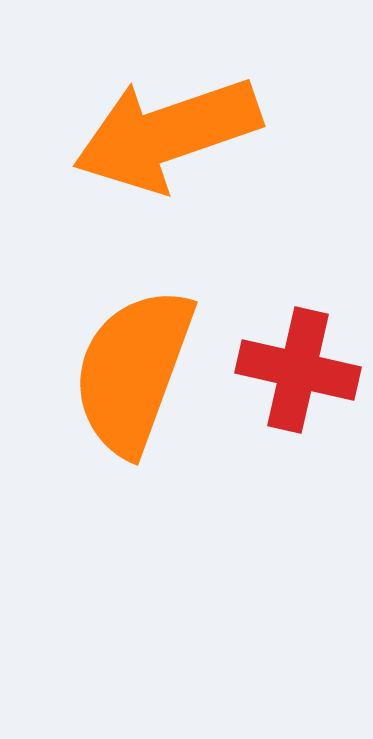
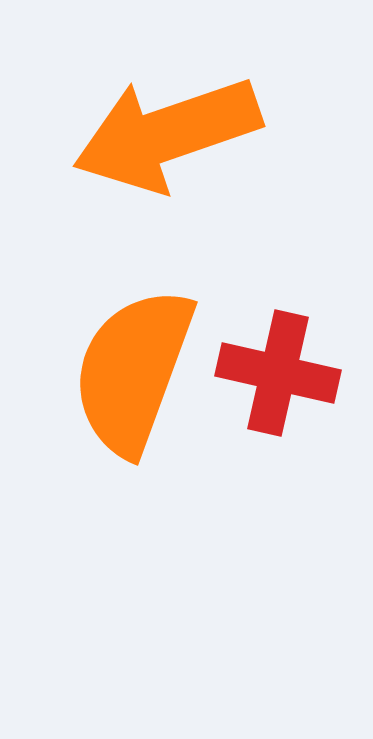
red cross: moved 20 px left, 3 px down
